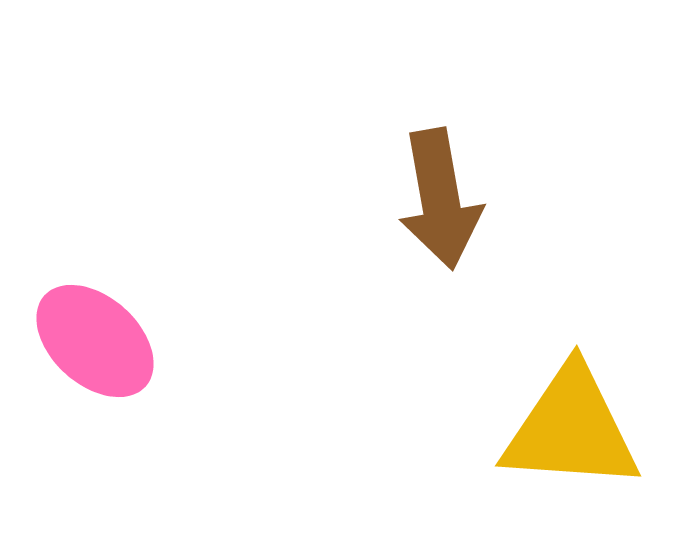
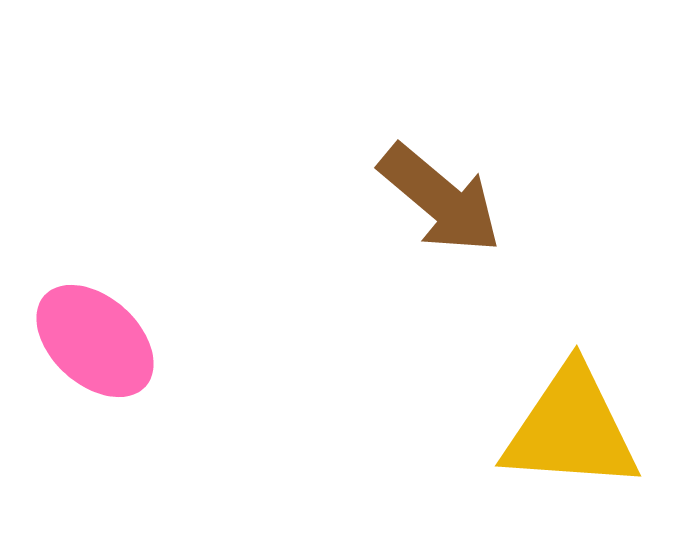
brown arrow: rotated 40 degrees counterclockwise
